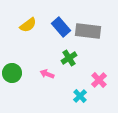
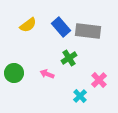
green circle: moved 2 px right
